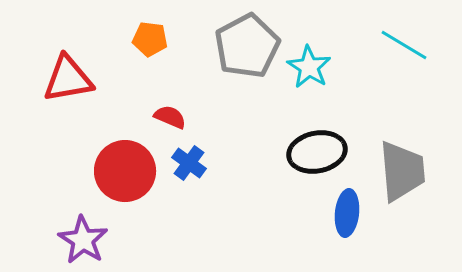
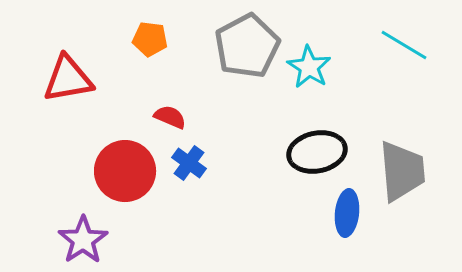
purple star: rotated 6 degrees clockwise
